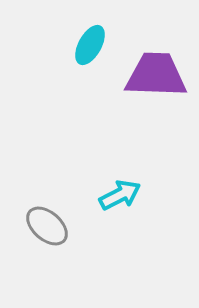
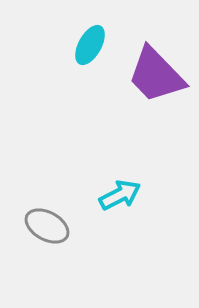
purple trapezoid: rotated 136 degrees counterclockwise
gray ellipse: rotated 12 degrees counterclockwise
